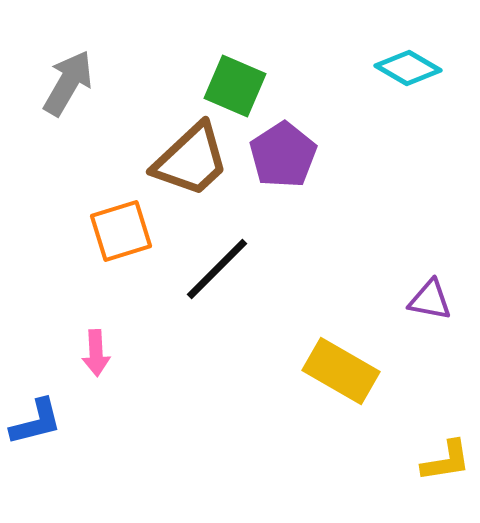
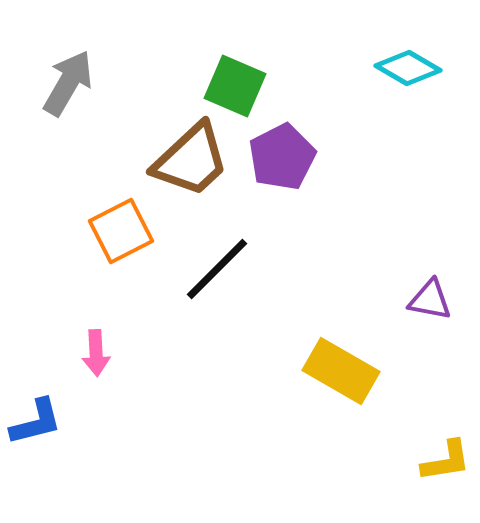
purple pentagon: moved 1 px left, 2 px down; rotated 6 degrees clockwise
orange square: rotated 10 degrees counterclockwise
